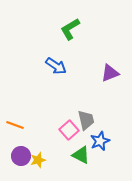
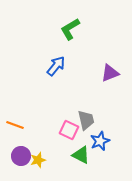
blue arrow: rotated 85 degrees counterclockwise
pink square: rotated 24 degrees counterclockwise
